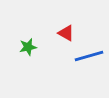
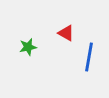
blue line: moved 1 px down; rotated 64 degrees counterclockwise
